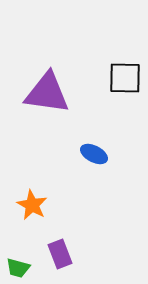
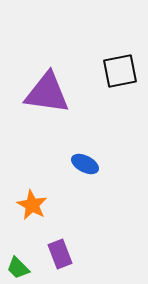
black square: moved 5 px left, 7 px up; rotated 12 degrees counterclockwise
blue ellipse: moved 9 px left, 10 px down
green trapezoid: rotated 30 degrees clockwise
